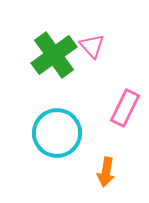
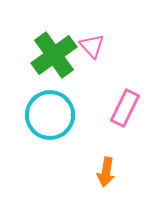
cyan circle: moved 7 px left, 18 px up
